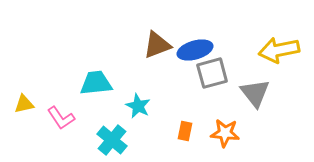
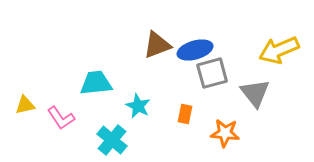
yellow arrow: rotated 12 degrees counterclockwise
yellow triangle: moved 1 px right, 1 px down
orange rectangle: moved 17 px up
